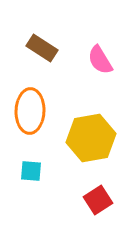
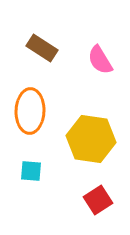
yellow hexagon: moved 1 px down; rotated 18 degrees clockwise
